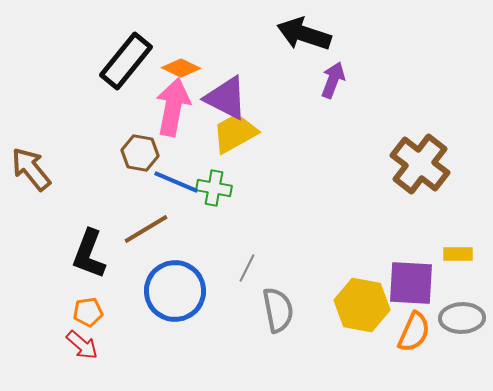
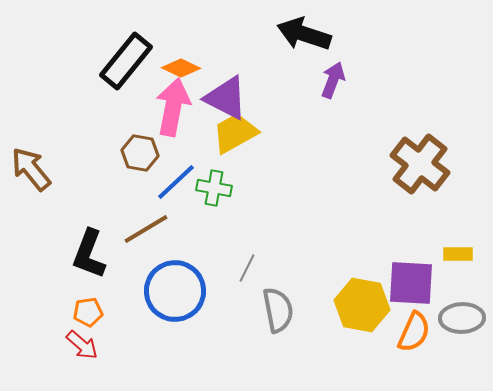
blue line: rotated 66 degrees counterclockwise
